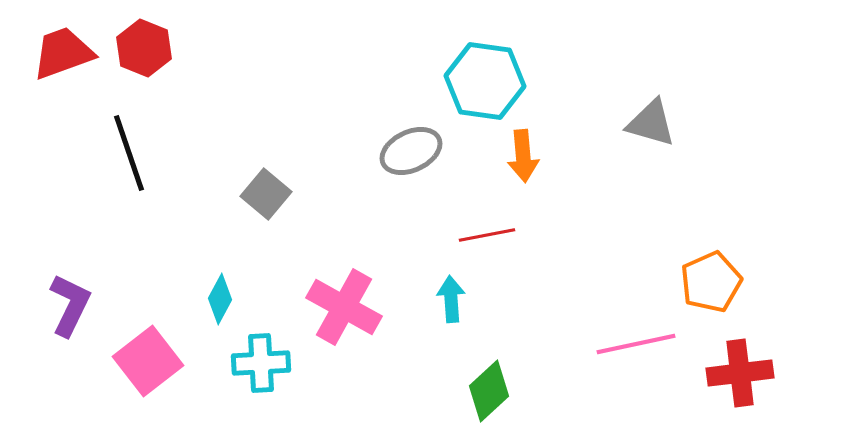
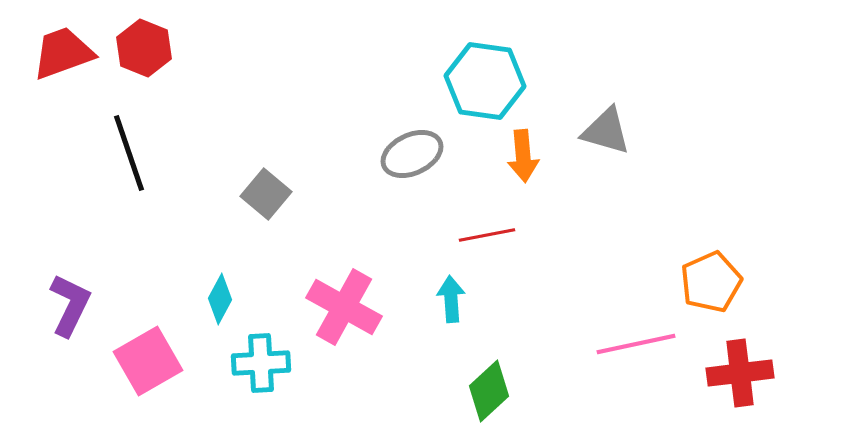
gray triangle: moved 45 px left, 8 px down
gray ellipse: moved 1 px right, 3 px down
pink square: rotated 8 degrees clockwise
